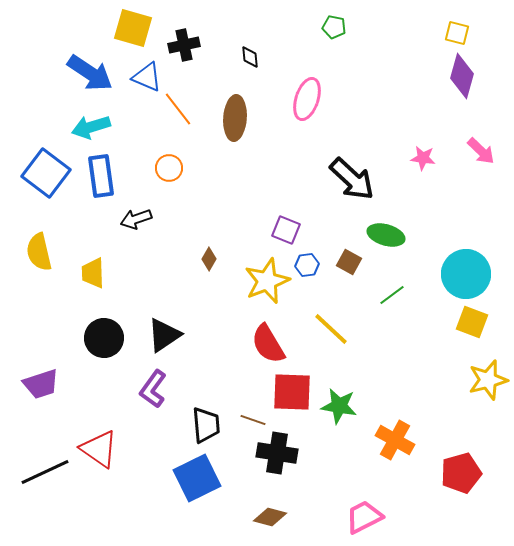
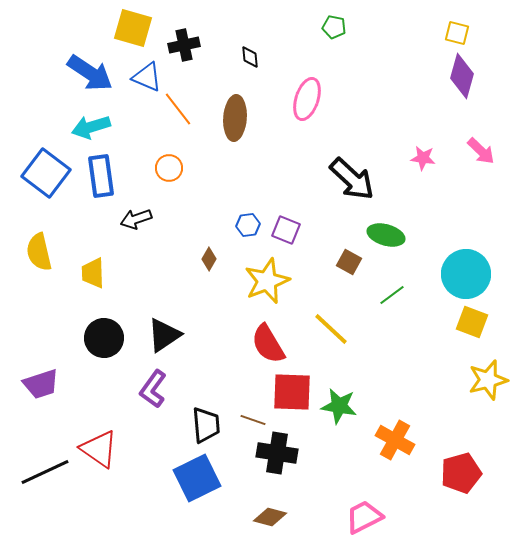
blue hexagon at (307, 265): moved 59 px left, 40 px up
